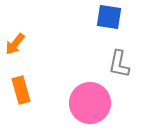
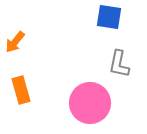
orange arrow: moved 2 px up
